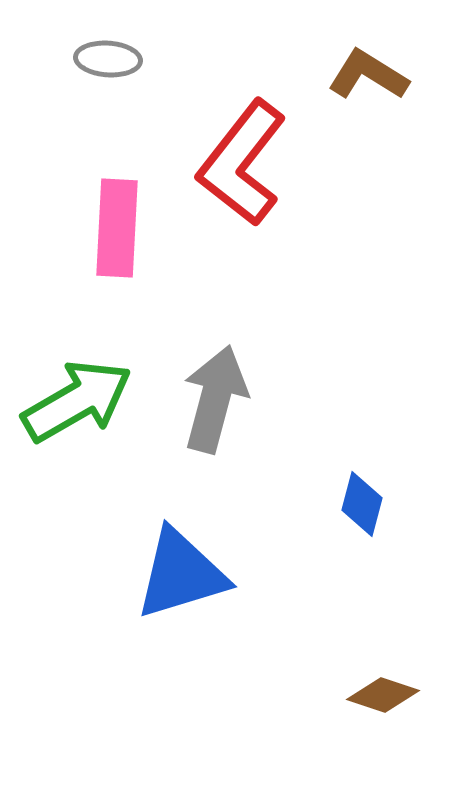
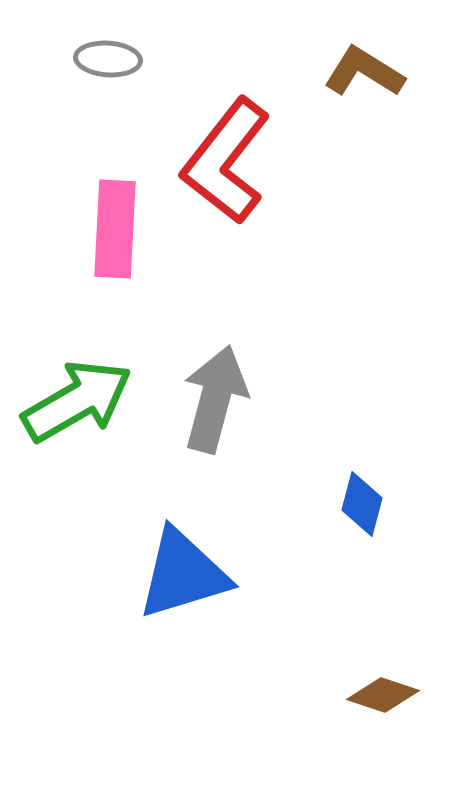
brown L-shape: moved 4 px left, 3 px up
red L-shape: moved 16 px left, 2 px up
pink rectangle: moved 2 px left, 1 px down
blue triangle: moved 2 px right
